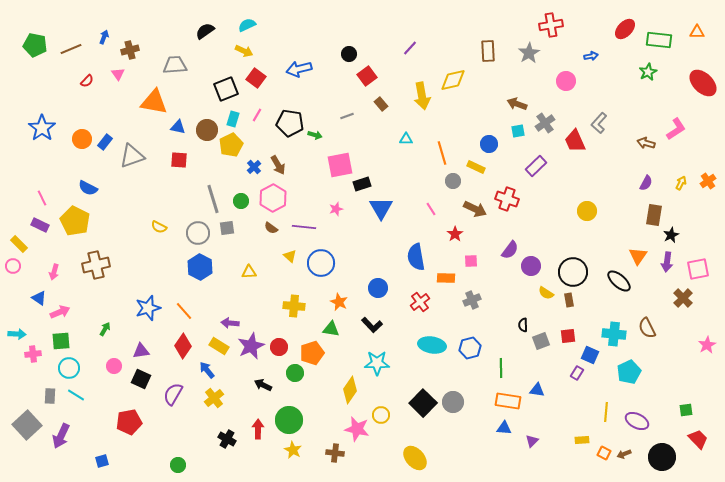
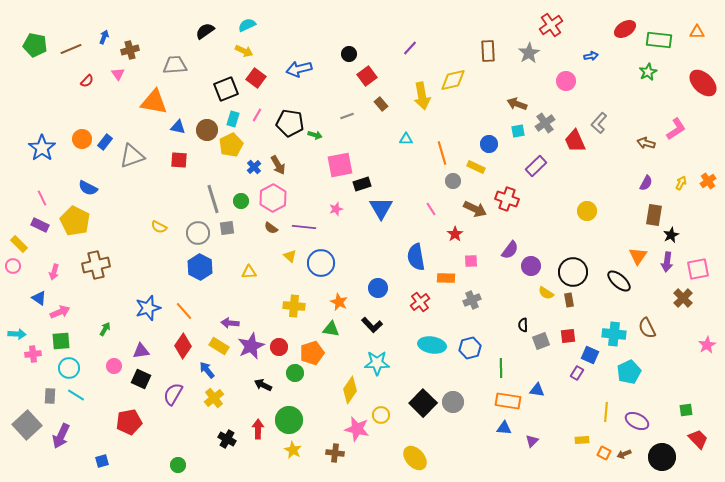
red cross at (551, 25): rotated 25 degrees counterclockwise
red ellipse at (625, 29): rotated 15 degrees clockwise
blue star at (42, 128): moved 20 px down
